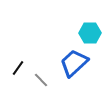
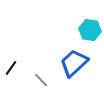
cyan hexagon: moved 3 px up; rotated 10 degrees clockwise
black line: moved 7 px left
